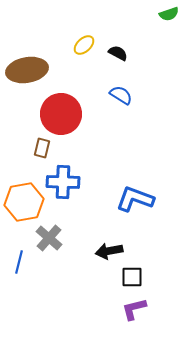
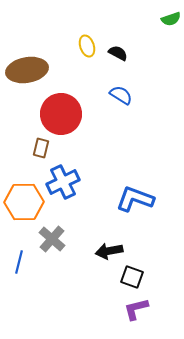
green semicircle: moved 2 px right, 5 px down
yellow ellipse: moved 3 px right, 1 px down; rotated 65 degrees counterclockwise
brown rectangle: moved 1 px left
blue cross: rotated 28 degrees counterclockwise
orange hexagon: rotated 9 degrees clockwise
gray cross: moved 3 px right, 1 px down
black square: rotated 20 degrees clockwise
purple L-shape: moved 2 px right
